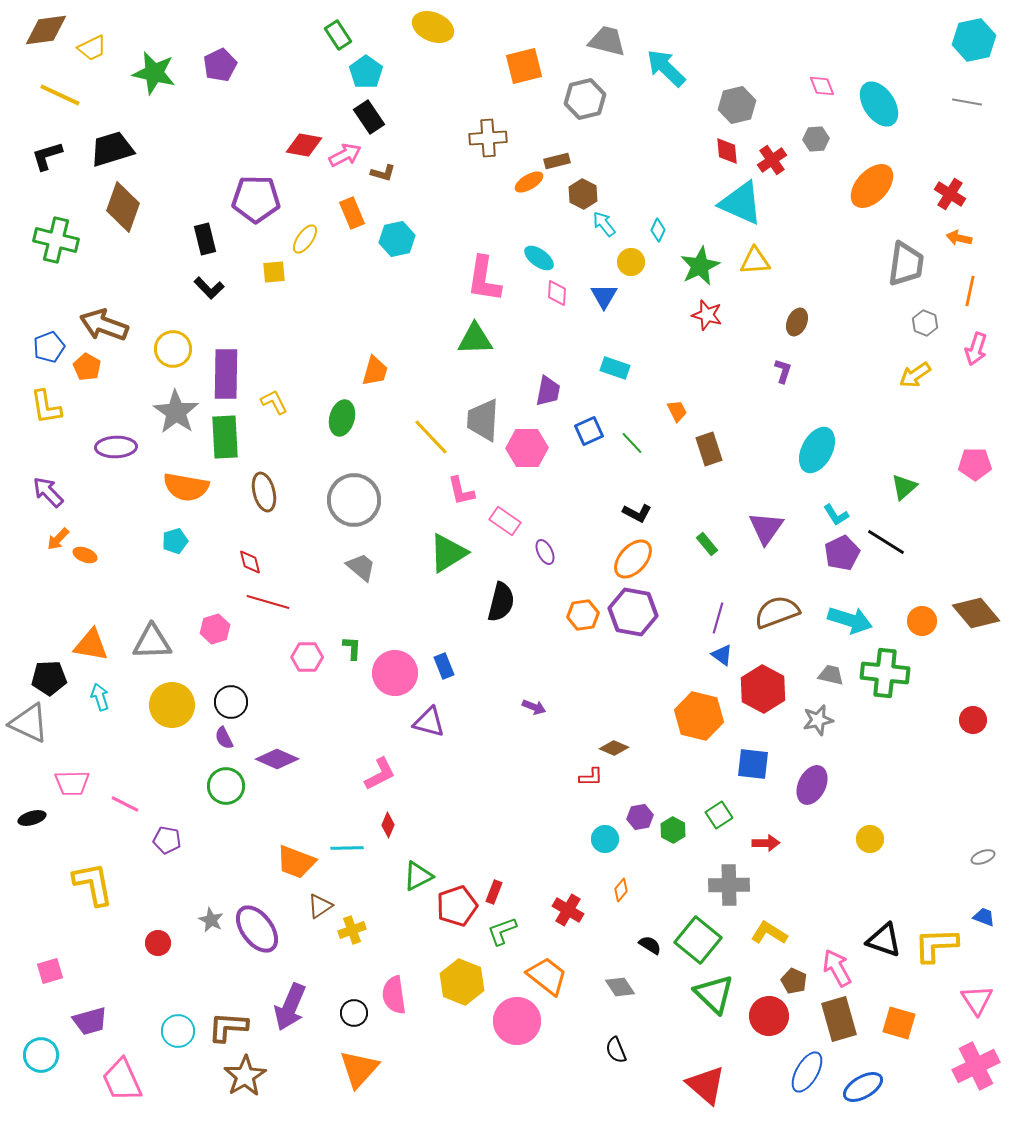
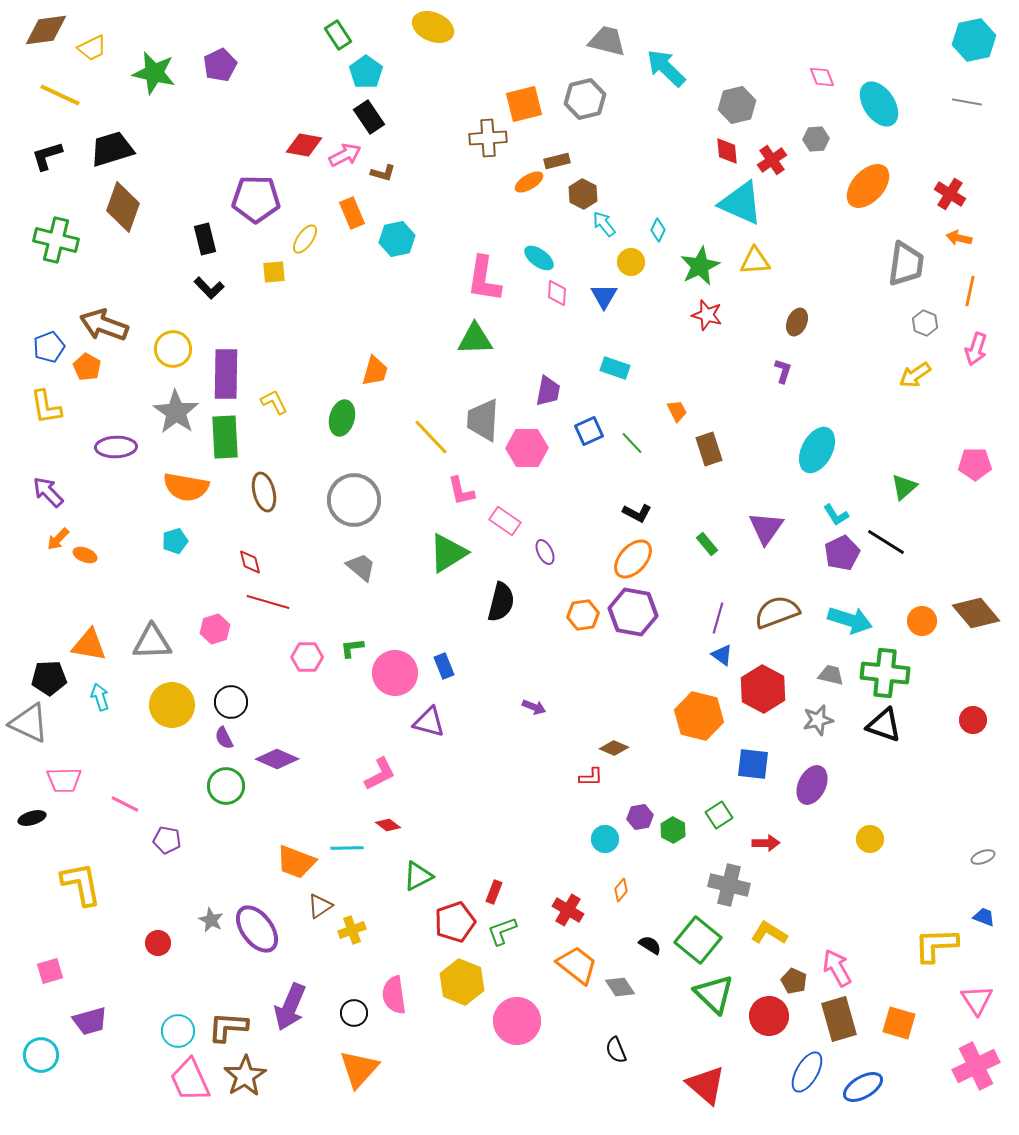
orange square at (524, 66): moved 38 px down
pink diamond at (822, 86): moved 9 px up
orange ellipse at (872, 186): moved 4 px left
orange triangle at (91, 645): moved 2 px left
green L-shape at (352, 648): rotated 100 degrees counterclockwise
pink trapezoid at (72, 783): moved 8 px left, 3 px up
red diamond at (388, 825): rotated 75 degrees counterclockwise
yellow L-shape at (93, 884): moved 12 px left
gray cross at (729, 885): rotated 15 degrees clockwise
red pentagon at (457, 906): moved 2 px left, 16 px down
black triangle at (884, 940): moved 215 px up
orange trapezoid at (547, 976): moved 30 px right, 11 px up
pink trapezoid at (122, 1080): moved 68 px right
